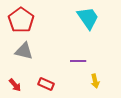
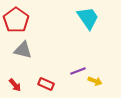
red pentagon: moved 5 px left
gray triangle: moved 1 px left, 1 px up
purple line: moved 10 px down; rotated 21 degrees counterclockwise
yellow arrow: rotated 56 degrees counterclockwise
